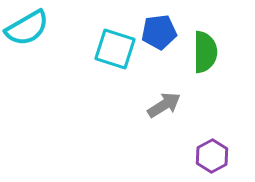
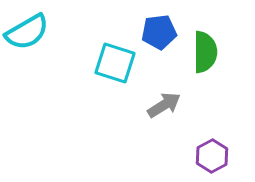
cyan semicircle: moved 4 px down
cyan square: moved 14 px down
